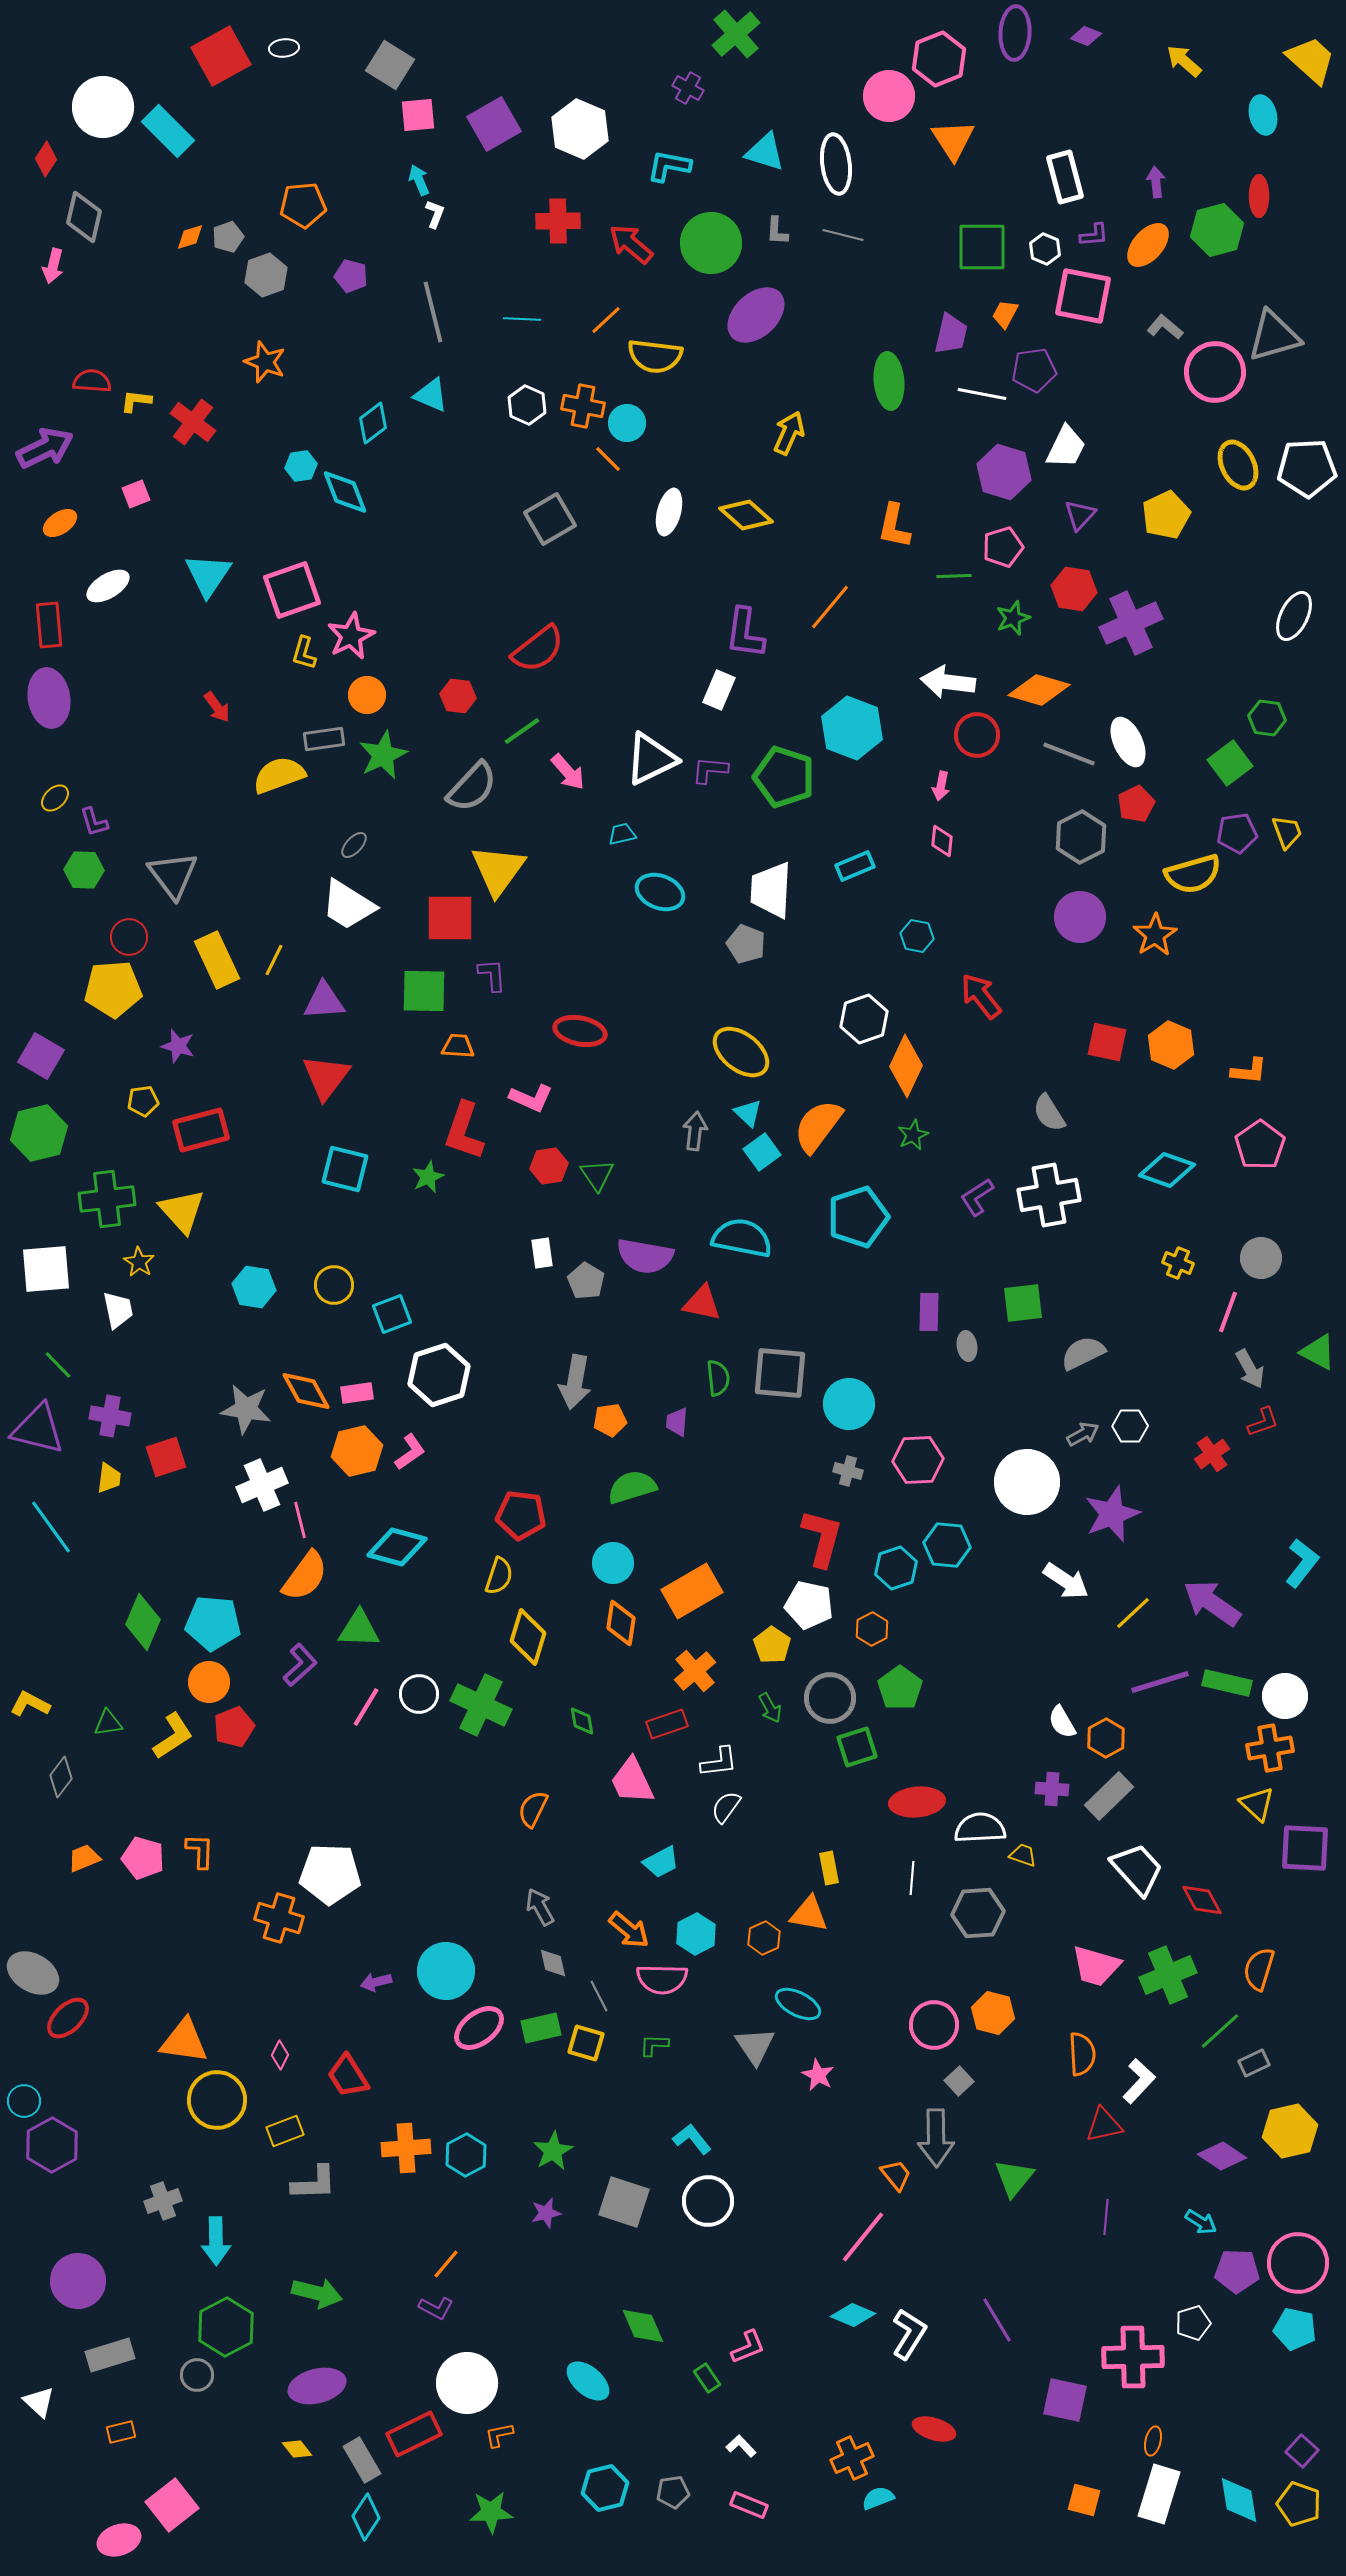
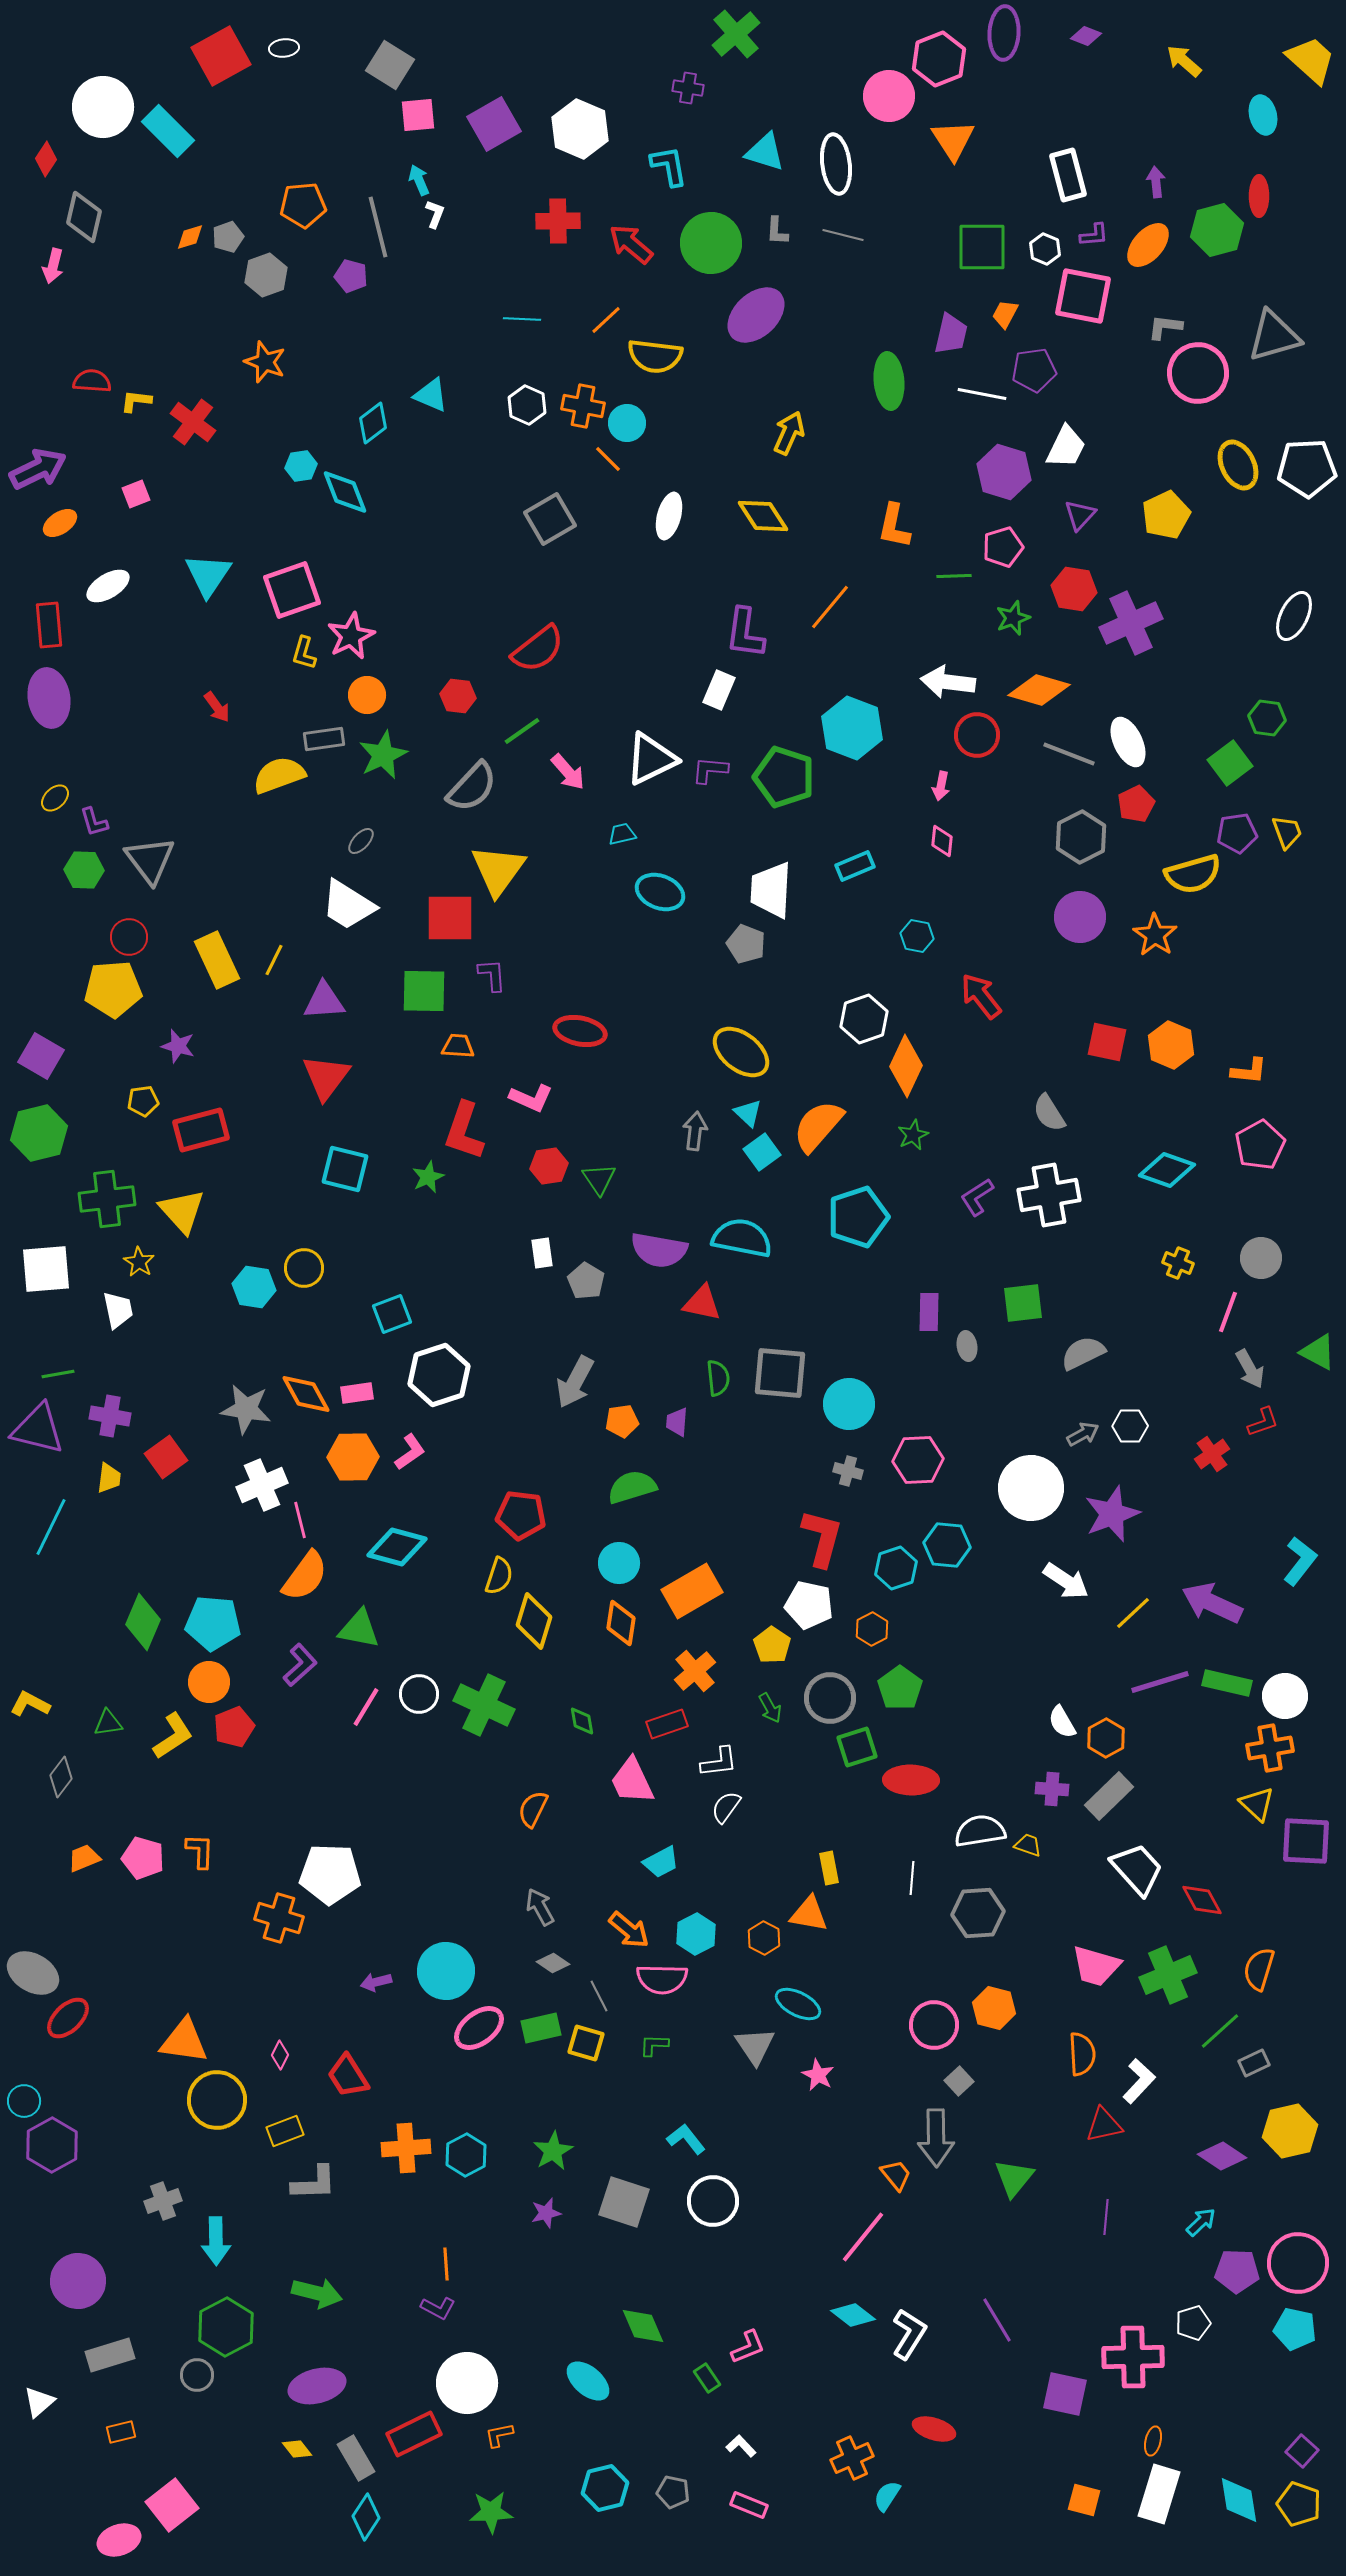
purple ellipse at (1015, 33): moved 11 px left
purple cross at (688, 88): rotated 20 degrees counterclockwise
cyan L-shape at (669, 166): rotated 69 degrees clockwise
white rectangle at (1065, 177): moved 3 px right, 2 px up
gray line at (433, 312): moved 55 px left, 85 px up
gray L-shape at (1165, 327): rotated 33 degrees counterclockwise
pink circle at (1215, 372): moved 17 px left, 1 px down
purple arrow at (45, 448): moved 7 px left, 21 px down
white ellipse at (669, 512): moved 4 px down
yellow diamond at (746, 515): moved 17 px right, 1 px down; rotated 16 degrees clockwise
gray ellipse at (354, 845): moved 7 px right, 4 px up
gray triangle at (173, 875): moved 23 px left, 15 px up
orange star at (1155, 935): rotated 6 degrees counterclockwise
orange semicircle at (818, 1126): rotated 4 degrees clockwise
pink pentagon at (1260, 1145): rotated 6 degrees clockwise
green triangle at (597, 1175): moved 2 px right, 4 px down
purple semicircle at (645, 1256): moved 14 px right, 6 px up
yellow circle at (334, 1285): moved 30 px left, 17 px up
green line at (58, 1365): moved 9 px down; rotated 56 degrees counterclockwise
gray arrow at (575, 1382): rotated 18 degrees clockwise
orange diamond at (306, 1391): moved 3 px down
orange pentagon at (610, 1420): moved 12 px right, 1 px down
orange hexagon at (357, 1451): moved 4 px left, 6 px down; rotated 12 degrees clockwise
red square at (166, 1457): rotated 18 degrees counterclockwise
white circle at (1027, 1482): moved 4 px right, 6 px down
cyan line at (51, 1527): rotated 62 degrees clockwise
cyan circle at (613, 1563): moved 6 px right
cyan L-shape at (1302, 1563): moved 2 px left, 2 px up
purple arrow at (1212, 1603): rotated 10 degrees counterclockwise
green triangle at (359, 1629): rotated 9 degrees clockwise
yellow diamond at (528, 1637): moved 6 px right, 16 px up
green cross at (481, 1705): moved 3 px right
red ellipse at (917, 1802): moved 6 px left, 22 px up; rotated 6 degrees clockwise
white semicircle at (980, 1828): moved 3 px down; rotated 6 degrees counterclockwise
purple square at (1305, 1848): moved 1 px right, 7 px up
yellow trapezoid at (1023, 1855): moved 5 px right, 10 px up
orange hexagon at (764, 1938): rotated 8 degrees counterclockwise
gray diamond at (553, 1963): rotated 44 degrees counterclockwise
orange hexagon at (993, 2013): moved 1 px right, 5 px up
cyan L-shape at (692, 2139): moved 6 px left
white circle at (708, 2201): moved 5 px right
cyan arrow at (1201, 2222): rotated 76 degrees counterclockwise
orange line at (446, 2264): rotated 44 degrees counterclockwise
purple L-shape at (436, 2308): moved 2 px right
cyan diamond at (853, 2315): rotated 15 degrees clockwise
purple square at (1065, 2400): moved 6 px up
white triangle at (39, 2402): rotated 36 degrees clockwise
gray rectangle at (362, 2460): moved 6 px left, 2 px up
gray pentagon at (673, 2492): rotated 20 degrees clockwise
cyan semicircle at (878, 2498): moved 9 px right, 2 px up; rotated 36 degrees counterclockwise
